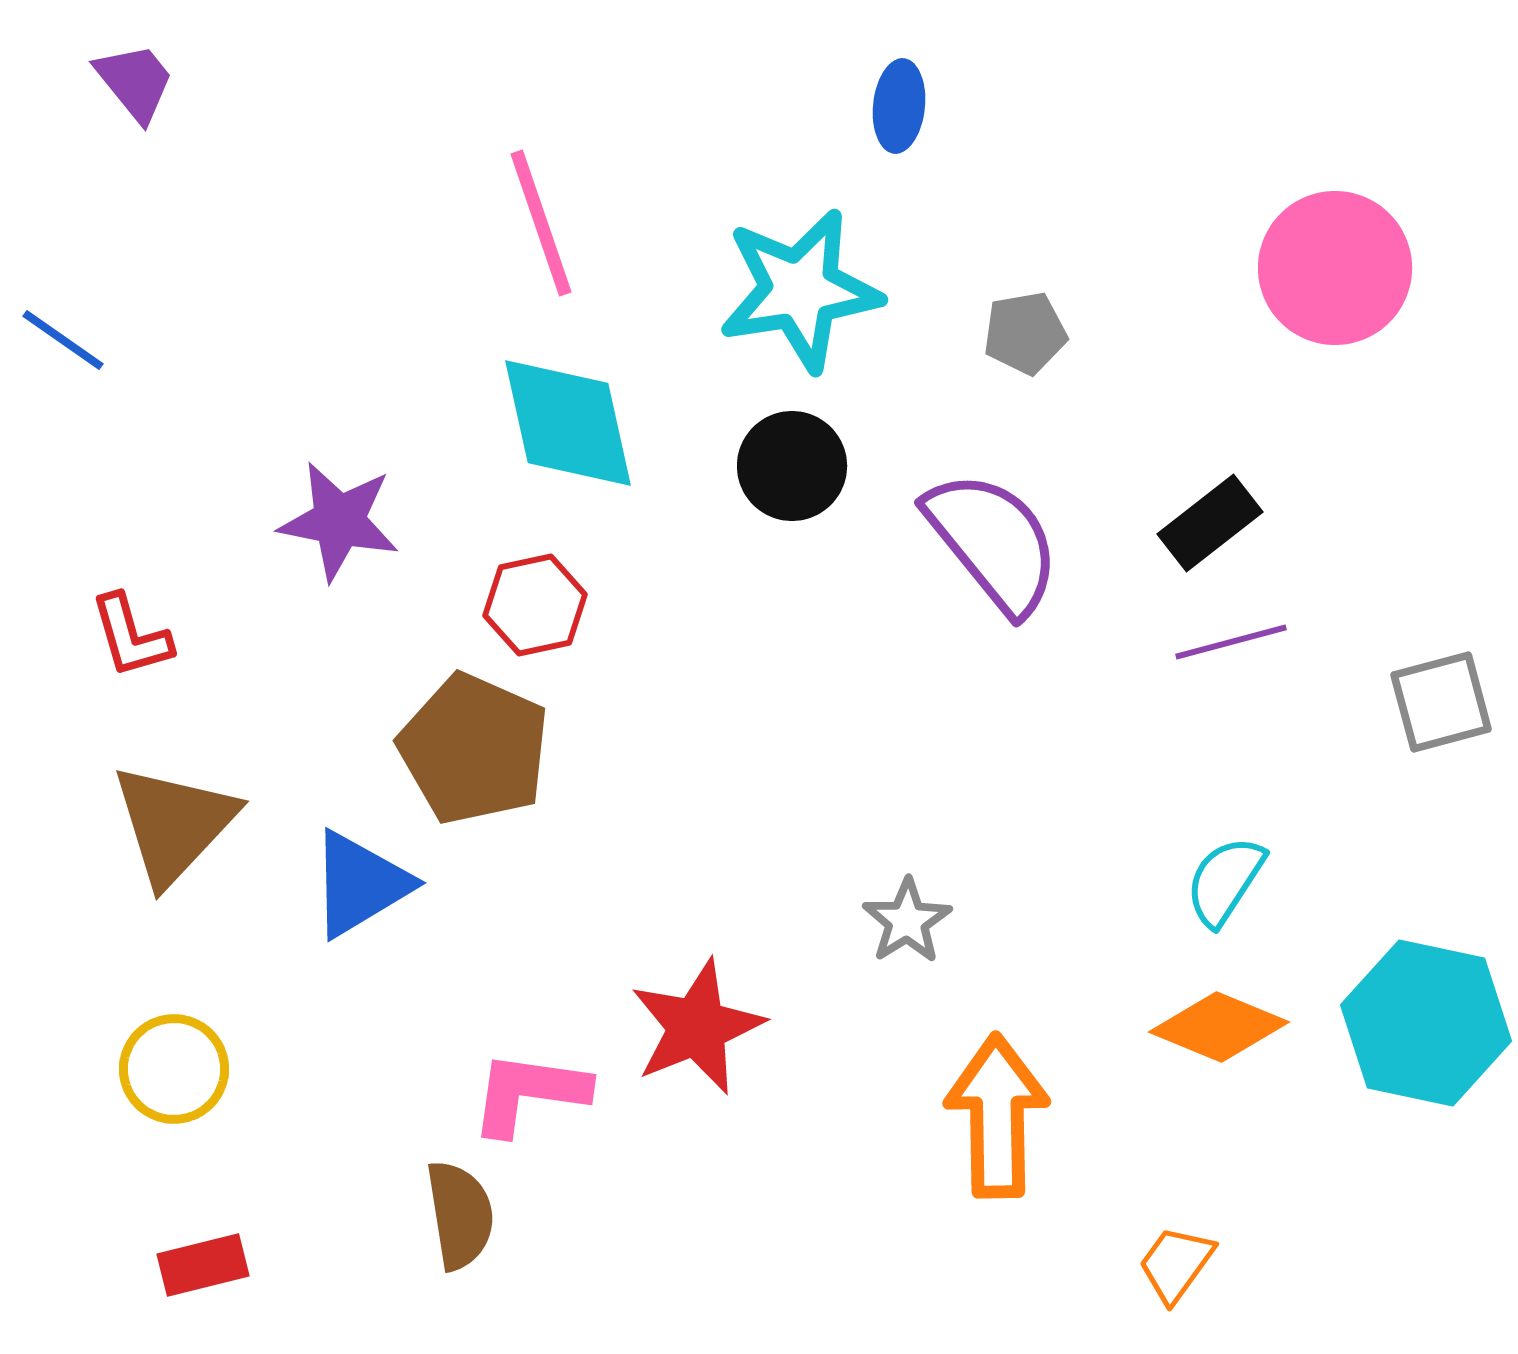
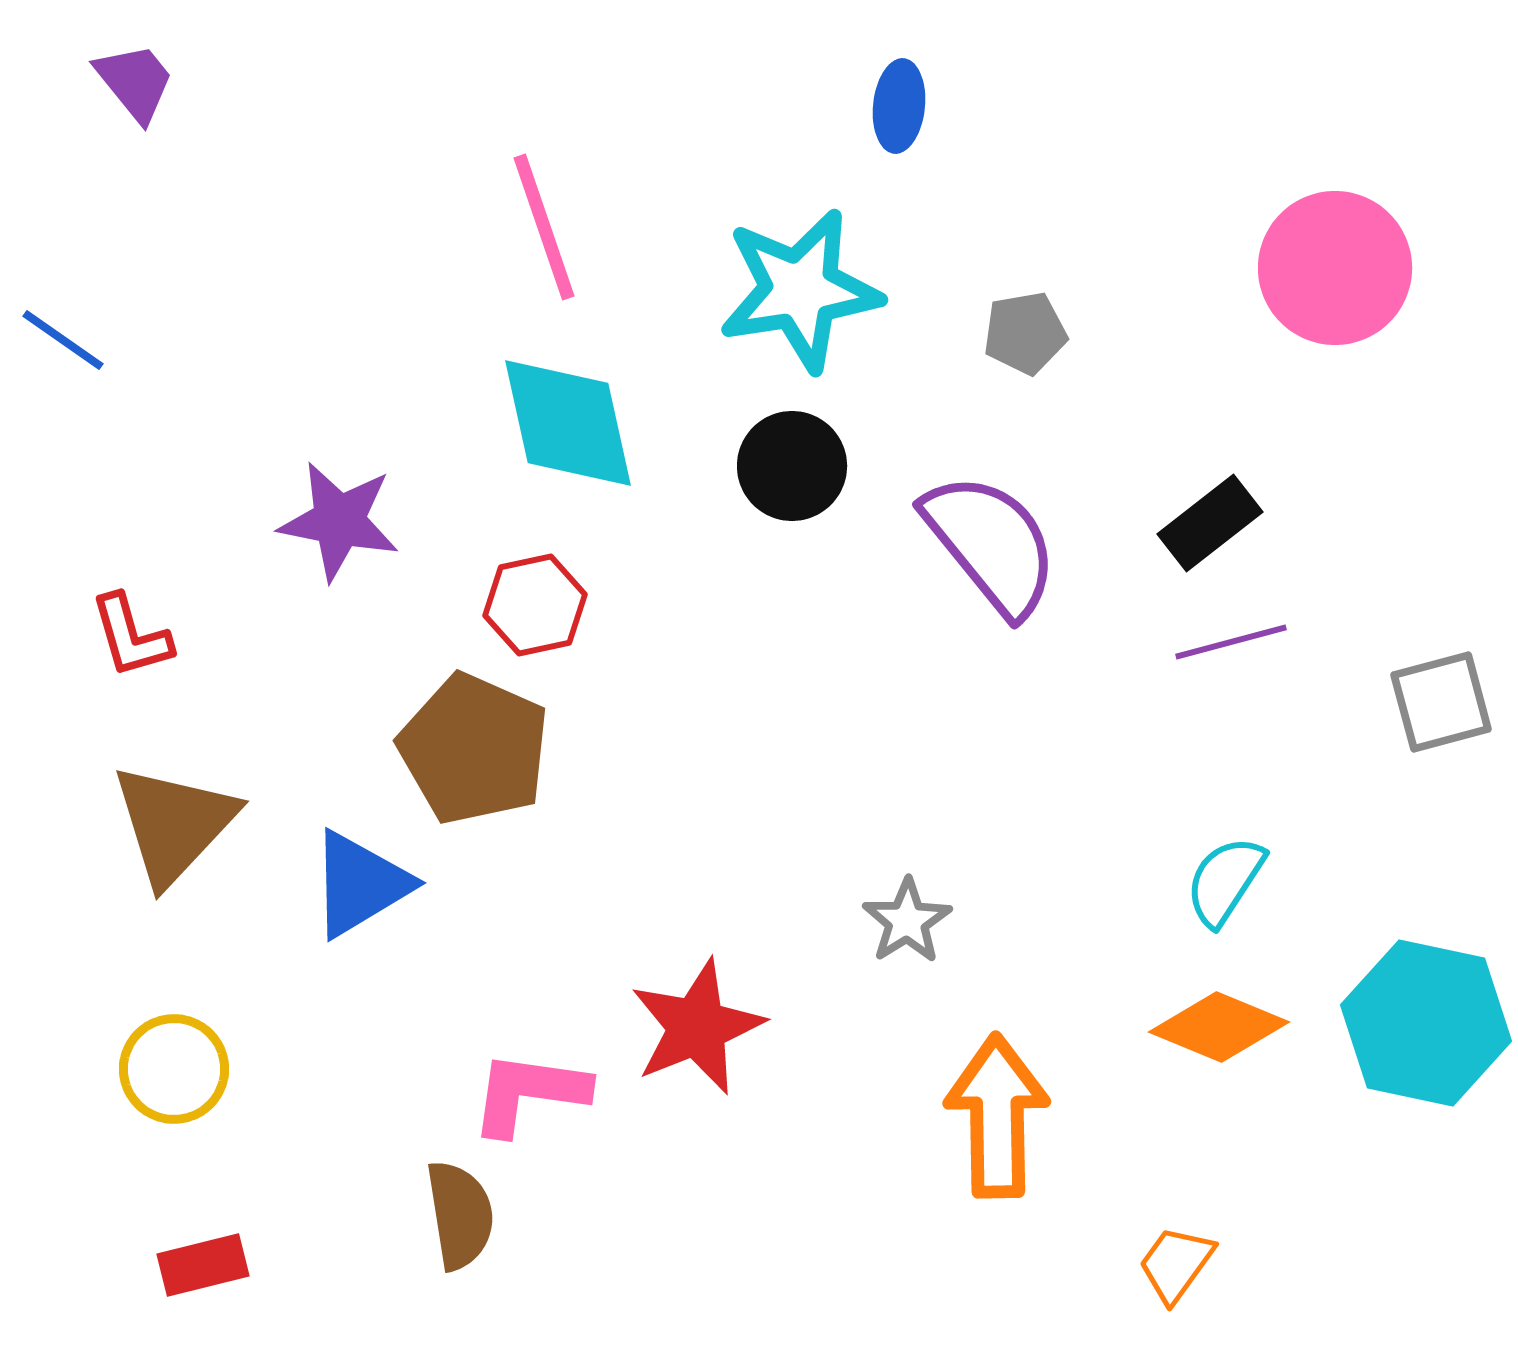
pink line: moved 3 px right, 4 px down
purple semicircle: moved 2 px left, 2 px down
